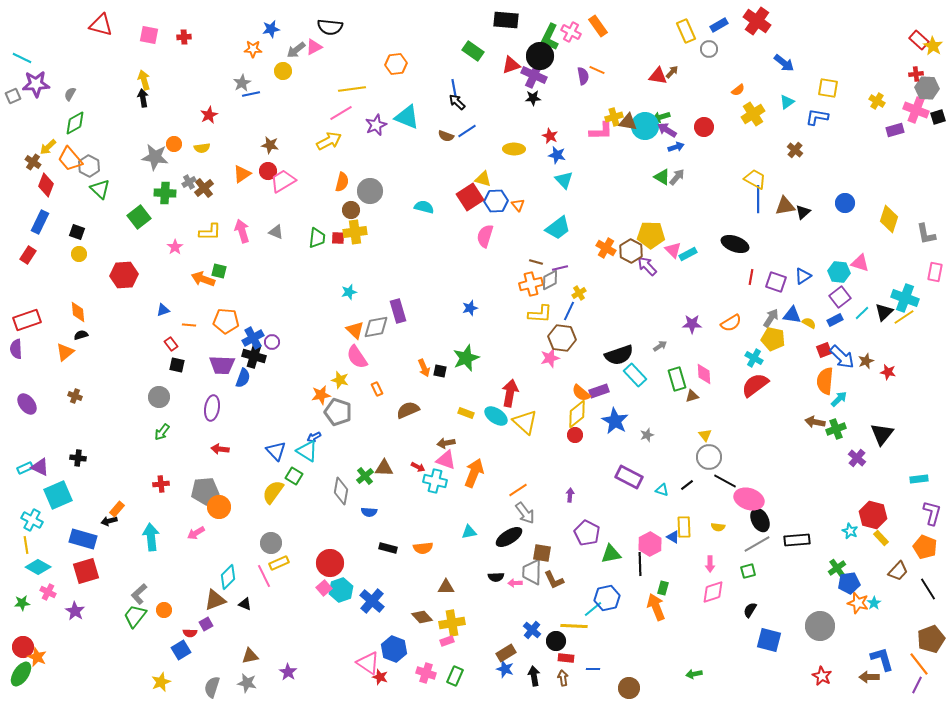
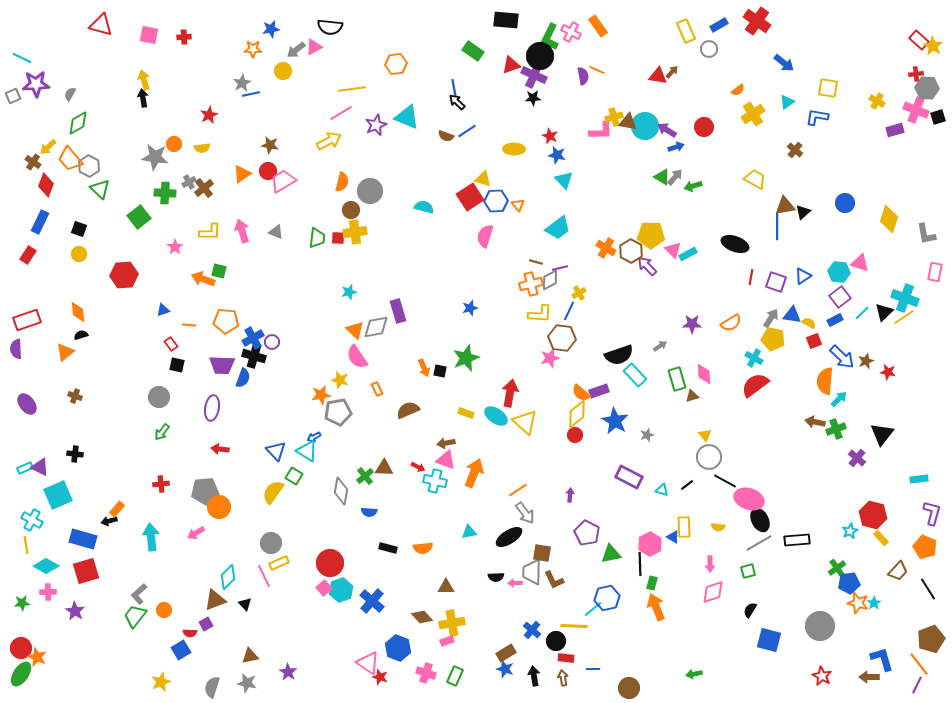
green arrow at (661, 117): moved 32 px right, 69 px down
green diamond at (75, 123): moved 3 px right
gray arrow at (677, 177): moved 2 px left
blue line at (758, 199): moved 19 px right, 27 px down
black square at (77, 232): moved 2 px right, 3 px up
red square at (824, 350): moved 10 px left, 9 px up
gray pentagon at (338, 412): rotated 28 degrees counterclockwise
black cross at (78, 458): moved 3 px left, 4 px up
cyan star at (850, 531): rotated 21 degrees clockwise
gray line at (757, 544): moved 2 px right, 1 px up
cyan diamond at (38, 567): moved 8 px right, 1 px up
green rectangle at (663, 588): moved 11 px left, 5 px up
pink cross at (48, 592): rotated 28 degrees counterclockwise
black triangle at (245, 604): rotated 24 degrees clockwise
red circle at (23, 647): moved 2 px left, 1 px down
blue hexagon at (394, 649): moved 4 px right, 1 px up
